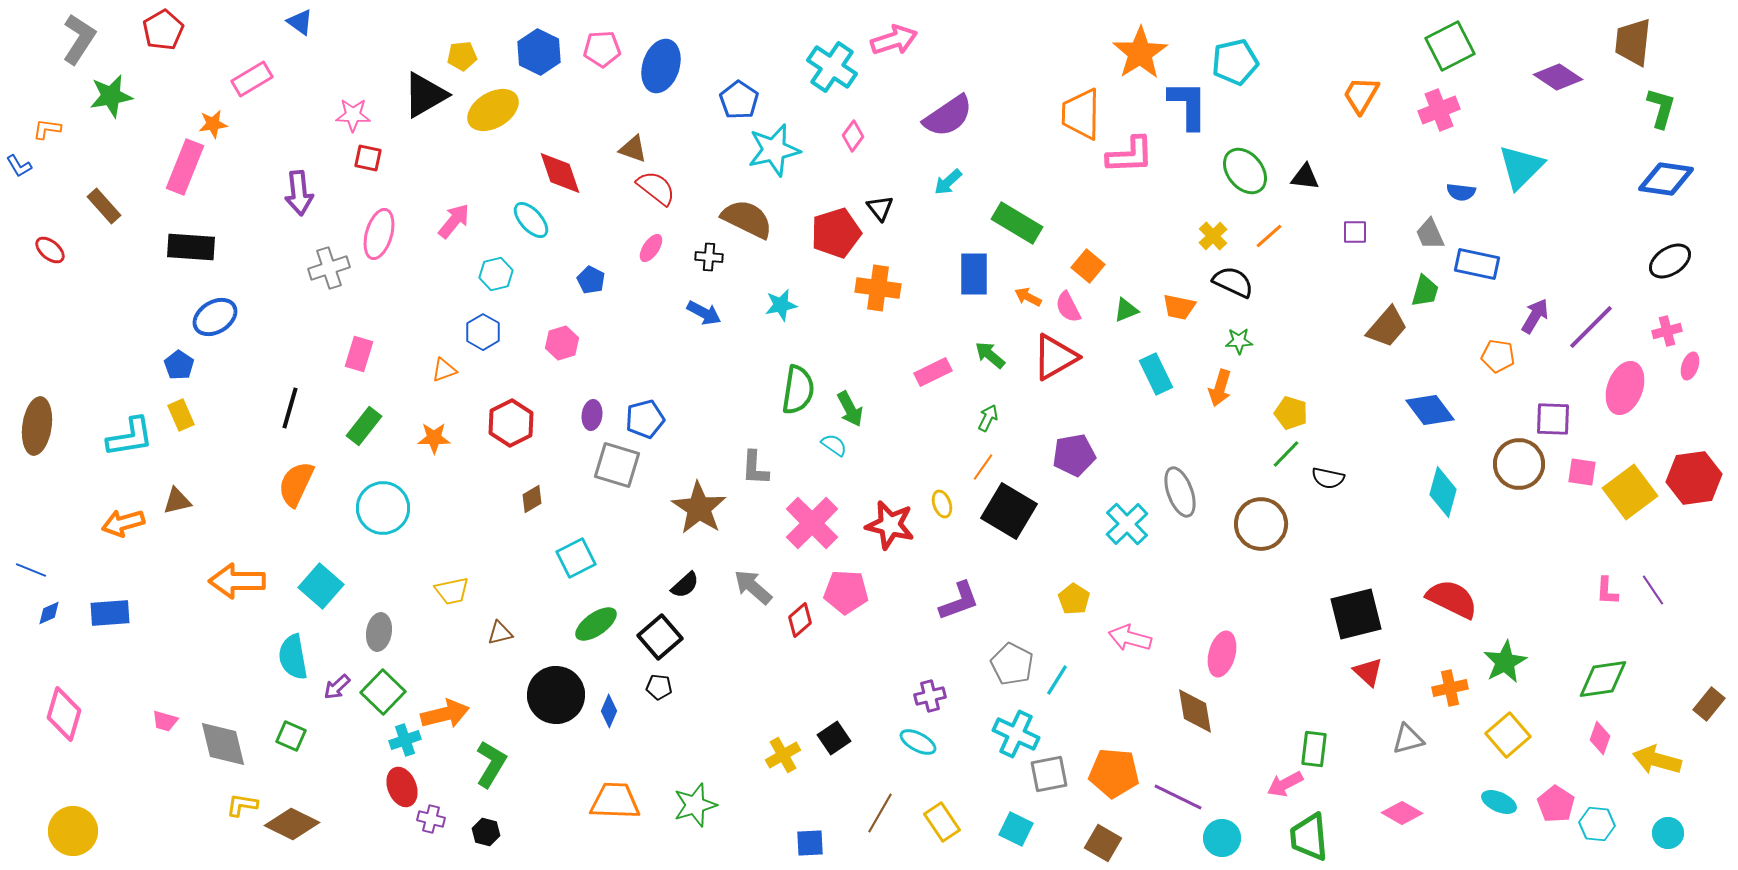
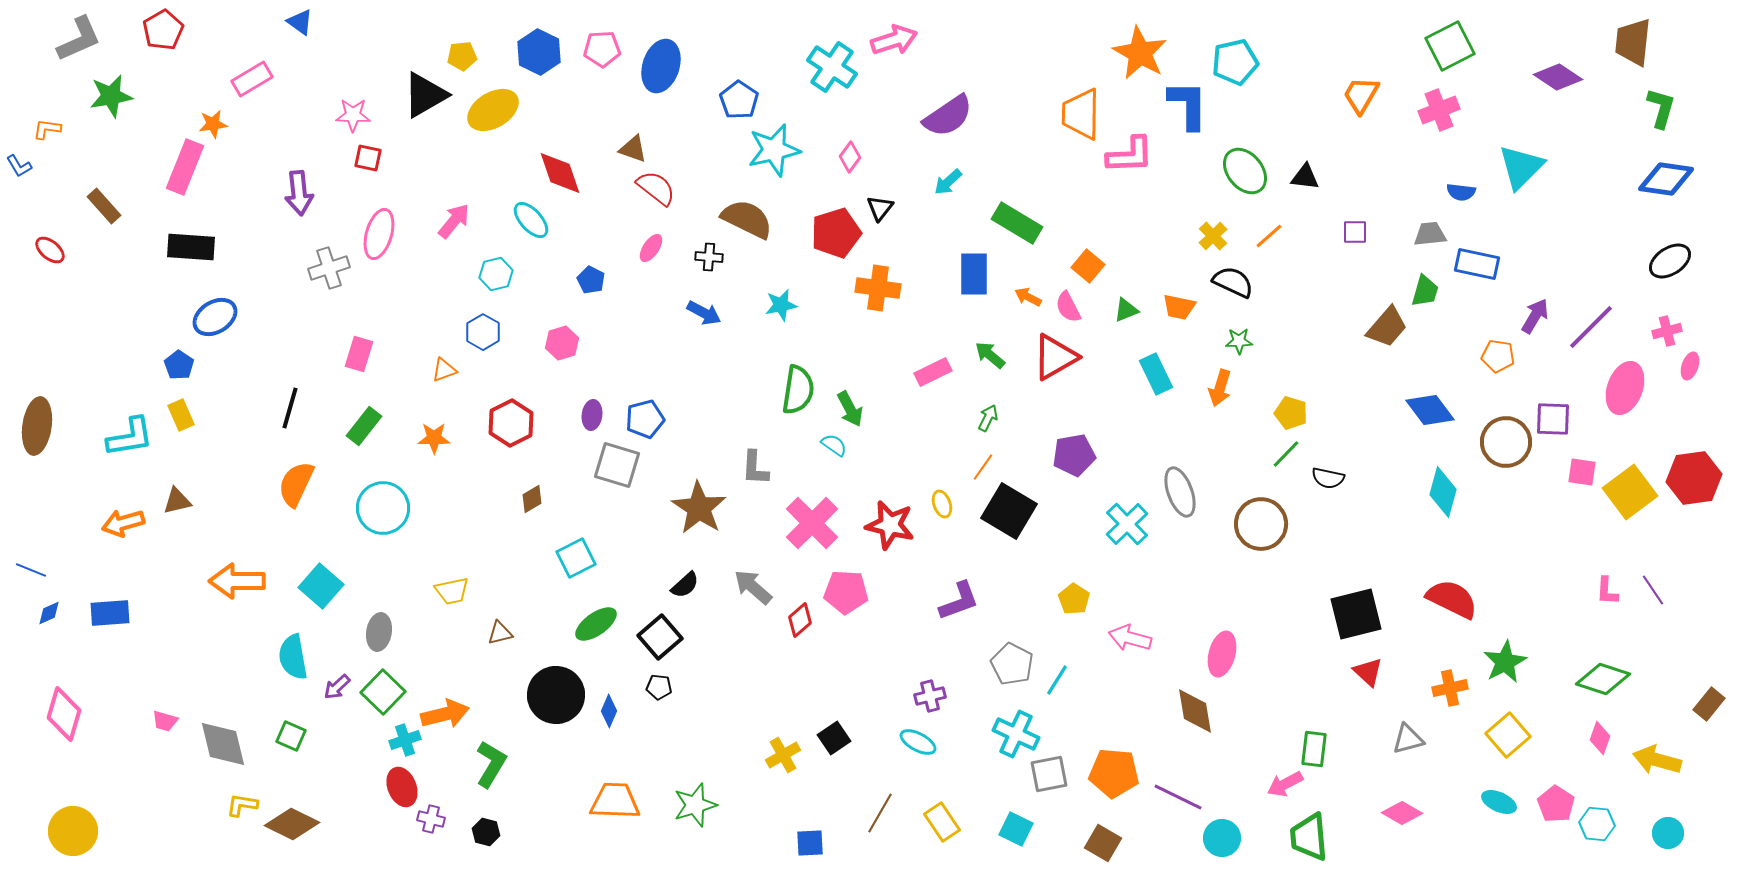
gray L-shape at (79, 39): rotated 33 degrees clockwise
orange star at (1140, 53): rotated 10 degrees counterclockwise
pink diamond at (853, 136): moved 3 px left, 21 px down
black triangle at (880, 208): rotated 16 degrees clockwise
gray trapezoid at (1430, 234): rotated 108 degrees clockwise
brown circle at (1519, 464): moved 13 px left, 22 px up
green diamond at (1603, 679): rotated 26 degrees clockwise
